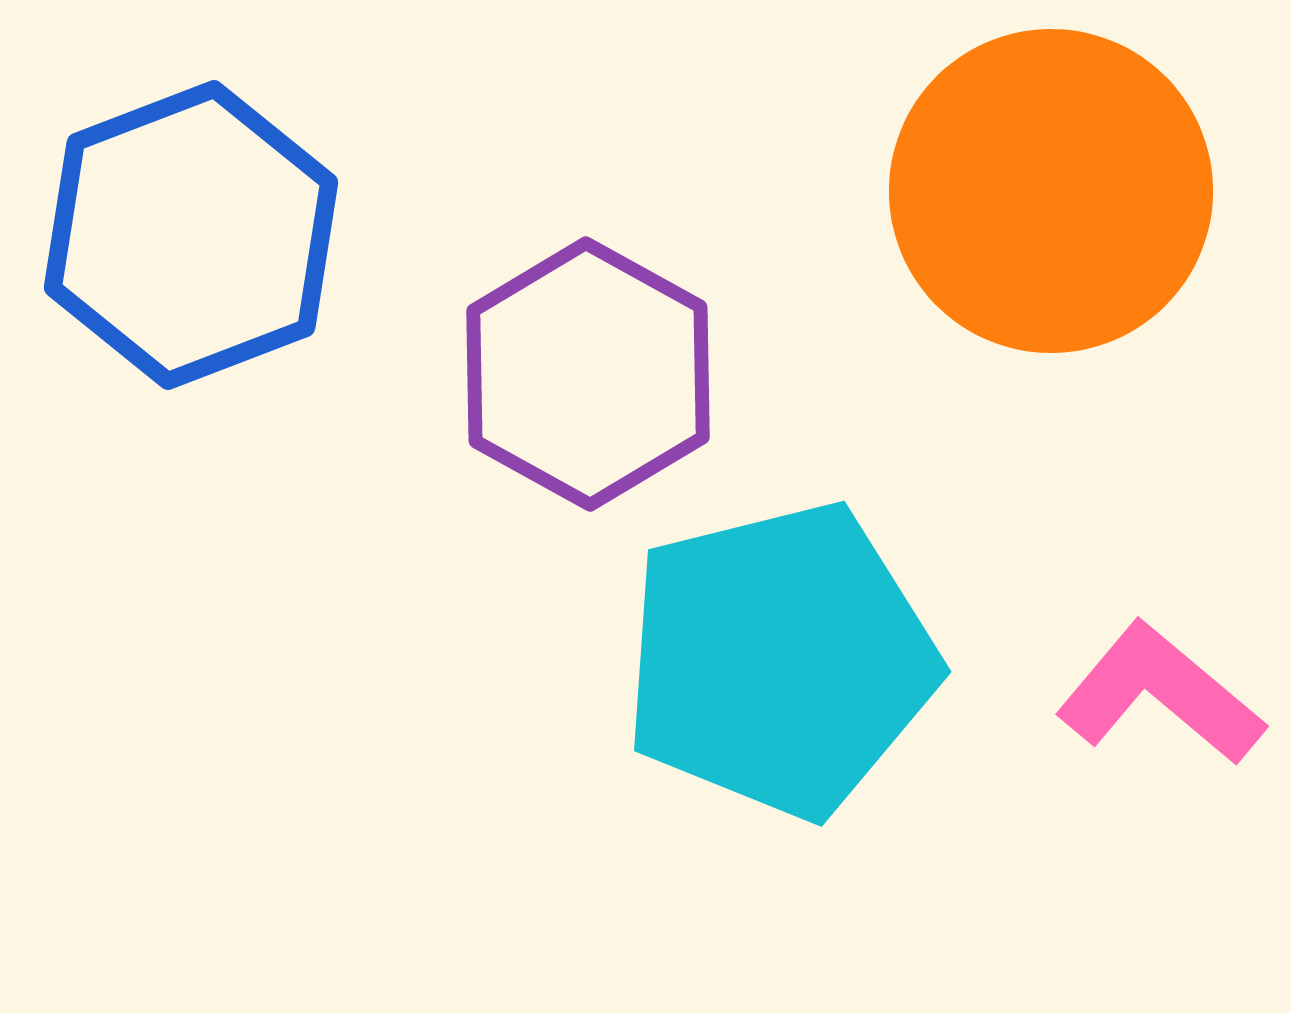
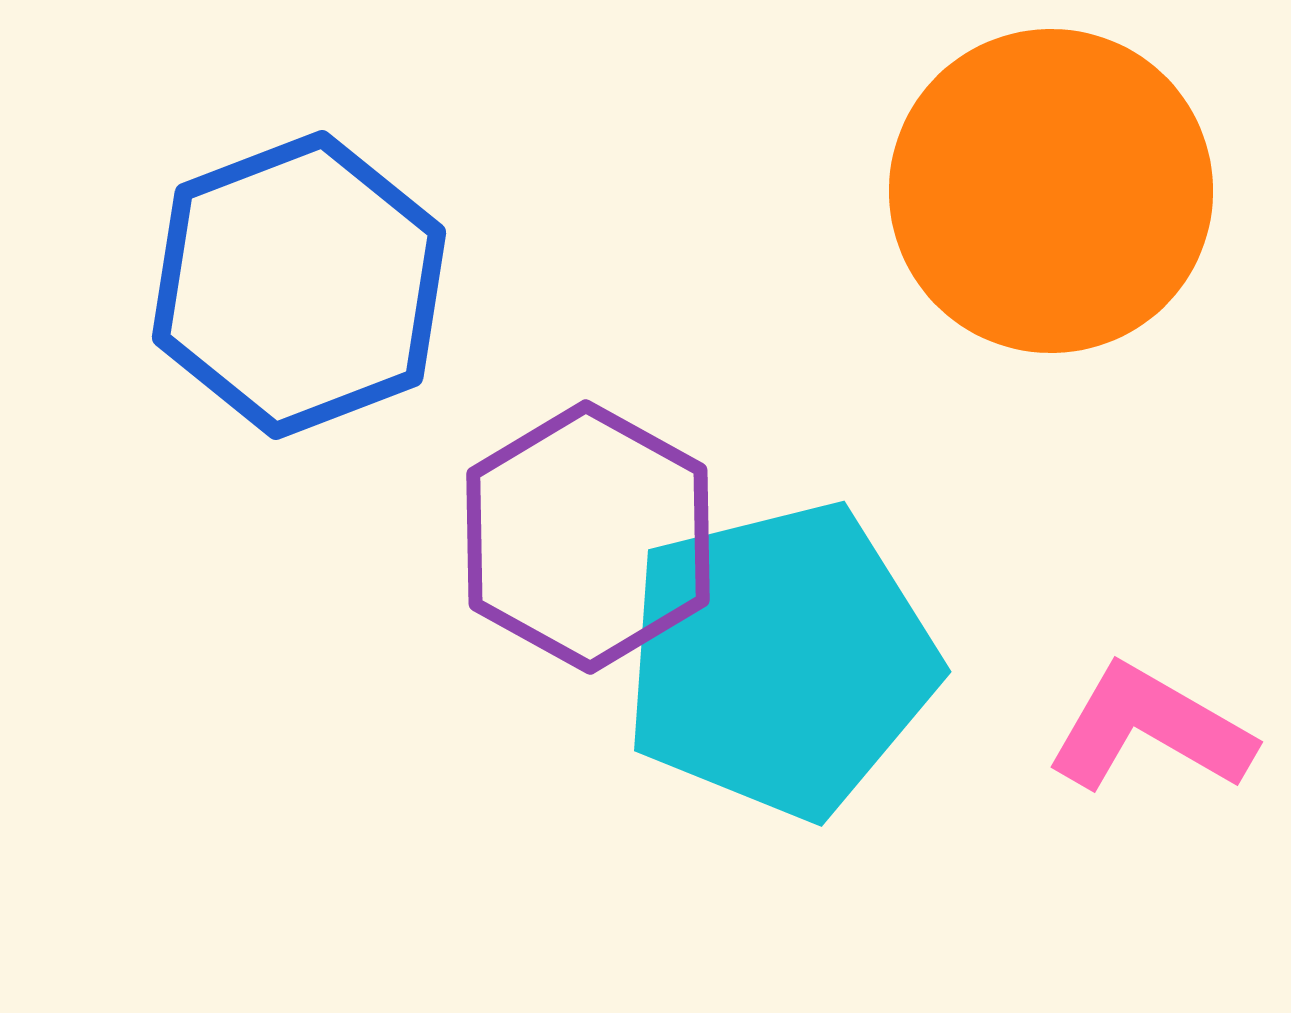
blue hexagon: moved 108 px right, 50 px down
purple hexagon: moved 163 px down
pink L-shape: moved 10 px left, 35 px down; rotated 10 degrees counterclockwise
